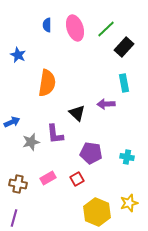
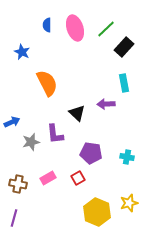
blue star: moved 4 px right, 3 px up
orange semicircle: rotated 36 degrees counterclockwise
red square: moved 1 px right, 1 px up
